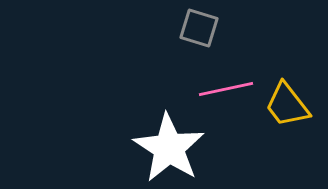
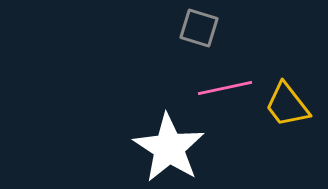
pink line: moved 1 px left, 1 px up
